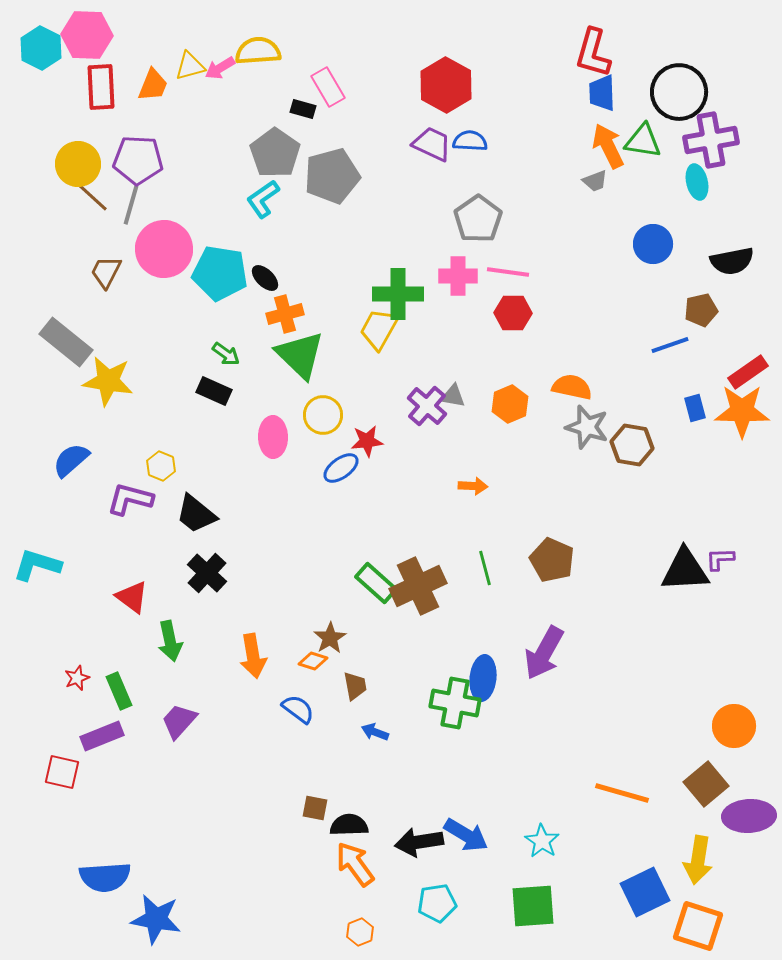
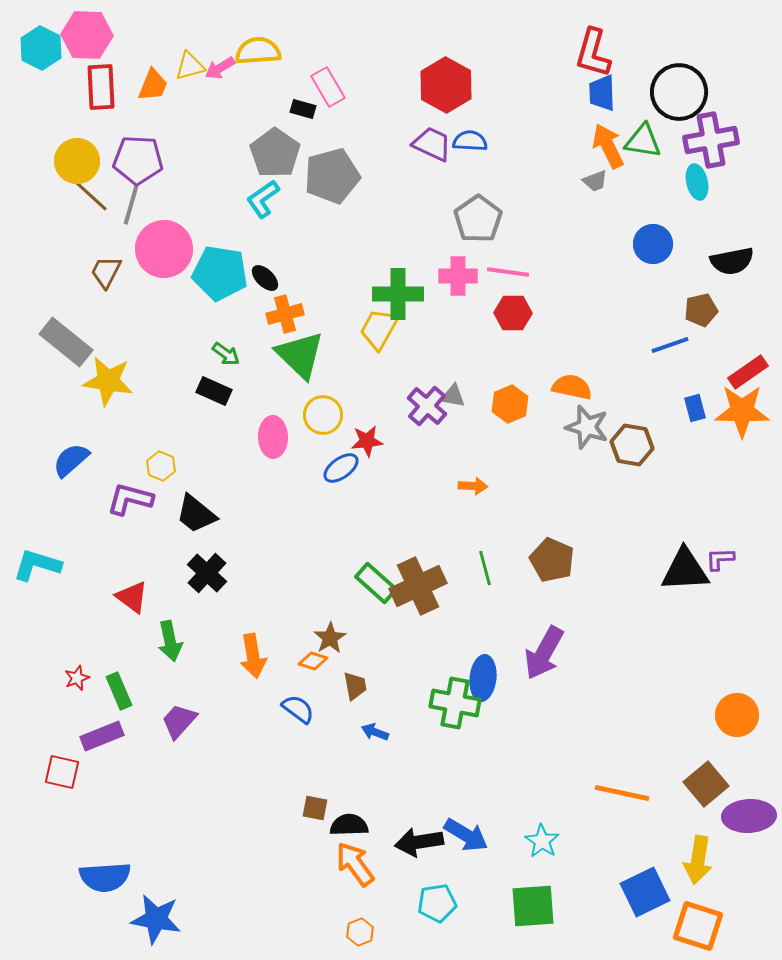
yellow circle at (78, 164): moved 1 px left, 3 px up
orange circle at (734, 726): moved 3 px right, 11 px up
orange line at (622, 793): rotated 4 degrees counterclockwise
